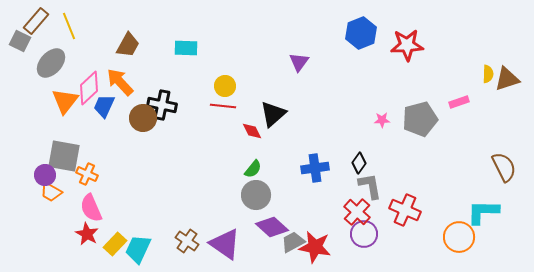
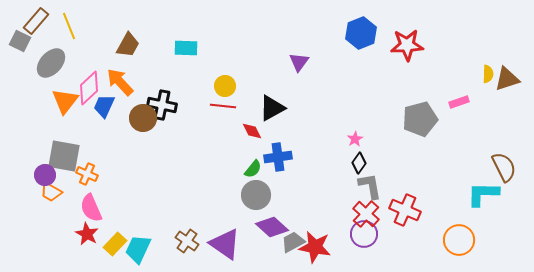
black triangle at (273, 114): moved 1 px left, 6 px up; rotated 12 degrees clockwise
pink star at (382, 120): moved 27 px left, 19 px down; rotated 28 degrees counterclockwise
blue cross at (315, 168): moved 37 px left, 11 px up
red cross at (357, 212): moved 9 px right, 2 px down
cyan L-shape at (483, 212): moved 18 px up
orange circle at (459, 237): moved 3 px down
